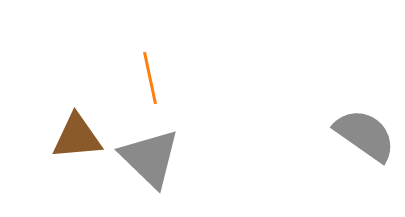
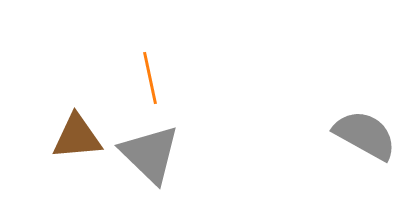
gray semicircle: rotated 6 degrees counterclockwise
gray triangle: moved 4 px up
